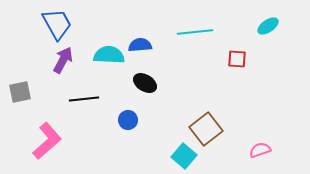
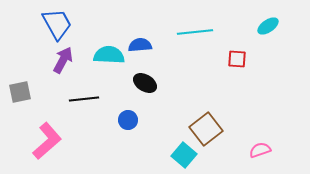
cyan square: moved 1 px up
